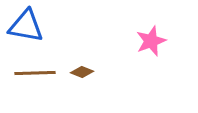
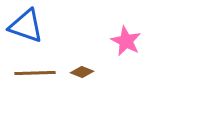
blue triangle: rotated 9 degrees clockwise
pink star: moved 25 px left; rotated 24 degrees counterclockwise
